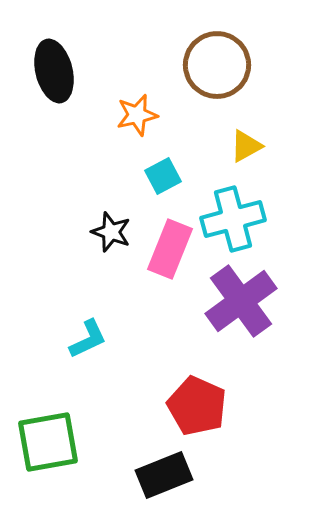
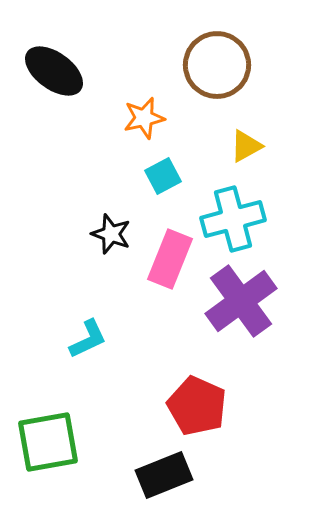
black ellipse: rotated 40 degrees counterclockwise
orange star: moved 7 px right, 3 px down
black star: moved 2 px down
pink rectangle: moved 10 px down
